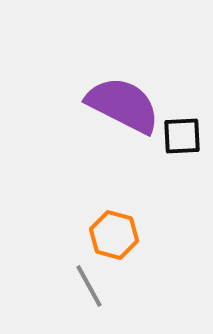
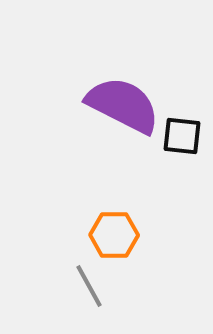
black square: rotated 9 degrees clockwise
orange hexagon: rotated 15 degrees counterclockwise
